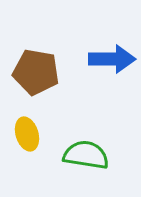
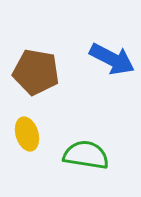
blue arrow: rotated 27 degrees clockwise
